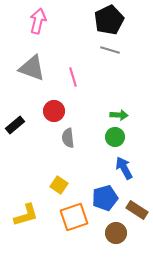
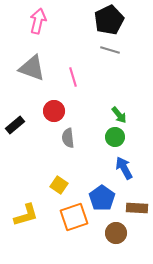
green arrow: rotated 48 degrees clockwise
blue pentagon: moved 3 px left; rotated 20 degrees counterclockwise
brown rectangle: moved 2 px up; rotated 30 degrees counterclockwise
